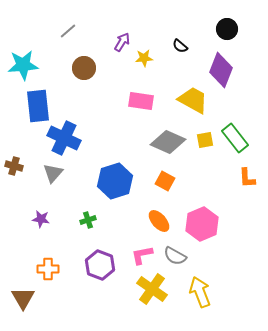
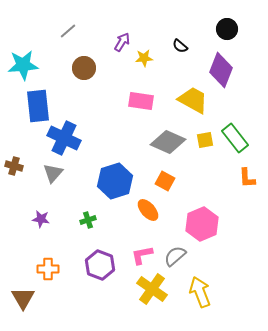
orange ellipse: moved 11 px left, 11 px up
gray semicircle: rotated 110 degrees clockwise
